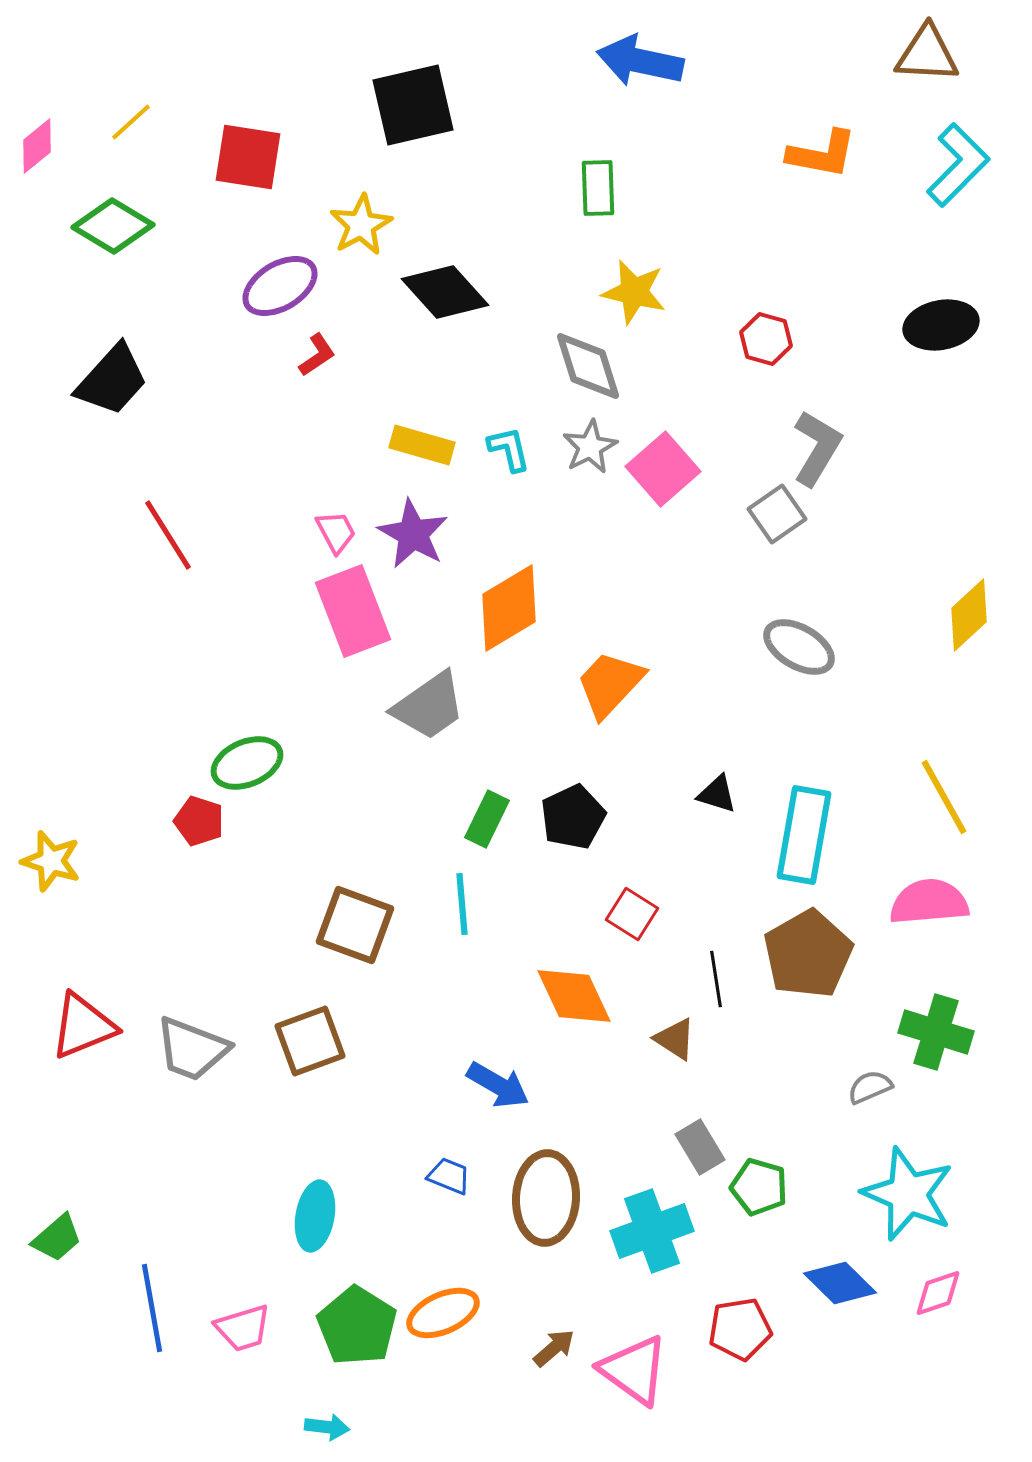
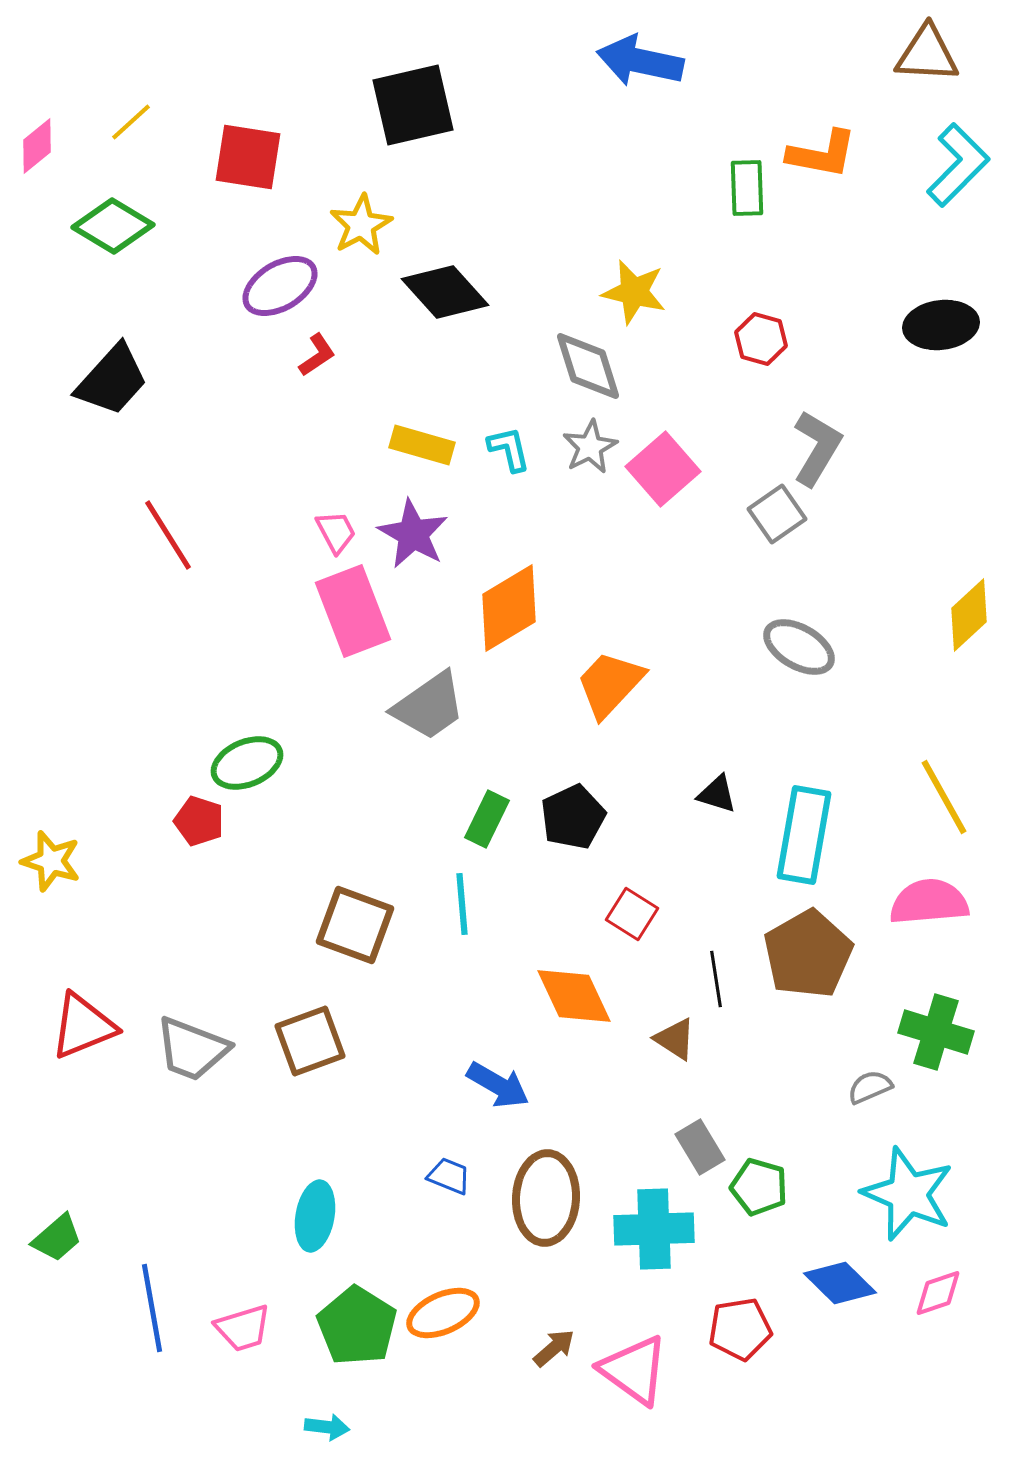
green rectangle at (598, 188): moved 149 px right
black ellipse at (941, 325): rotated 4 degrees clockwise
red hexagon at (766, 339): moved 5 px left
cyan cross at (652, 1231): moved 2 px right, 2 px up; rotated 18 degrees clockwise
